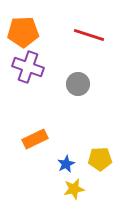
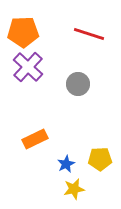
red line: moved 1 px up
purple cross: rotated 24 degrees clockwise
